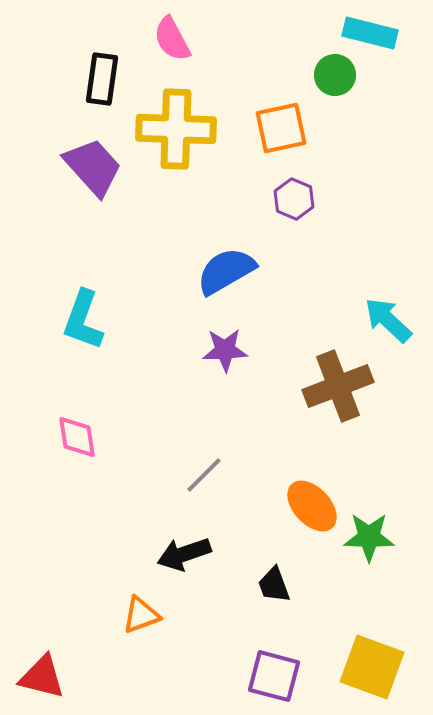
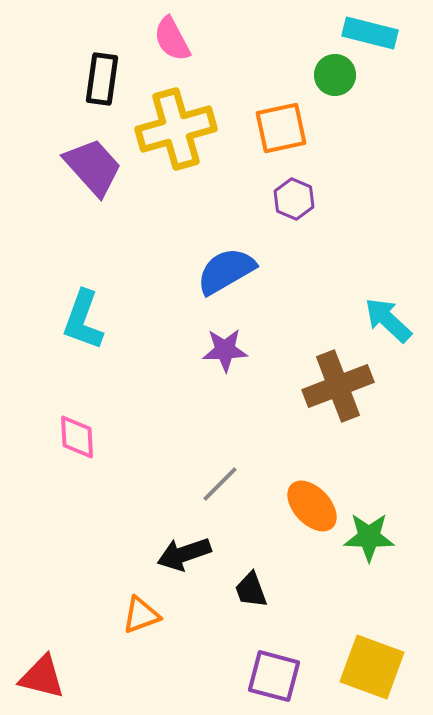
yellow cross: rotated 18 degrees counterclockwise
pink diamond: rotated 6 degrees clockwise
gray line: moved 16 px right, 9 px down
black trapezoid: moved 23 px left, 5 px down
